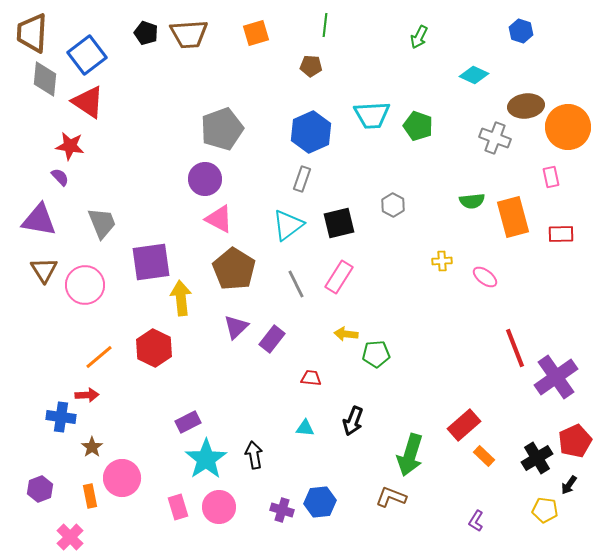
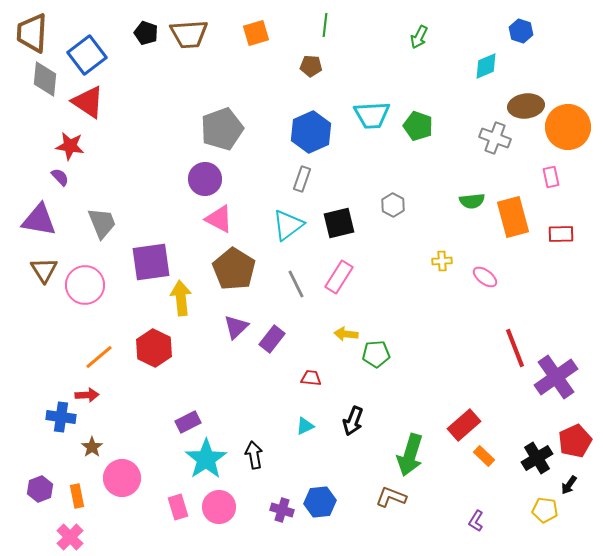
cyan diamond at (474, 75): moved 12 px right, 9 px up; rotated 48 degrees counterclockwise
cyan triangle at (305, 428): moved 2 px up; rotated 30 degrees counterclockwise
orange rectangle at (90, 496): moved 13 px left
